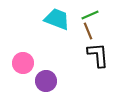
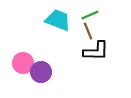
cyan trapezoid: moved 1 px right, 1 px down
black L-shape: moved 2 px left, 4 px up; rotated 96 degrees clockwise
purple circle: moved 5 px left, 9 px up
